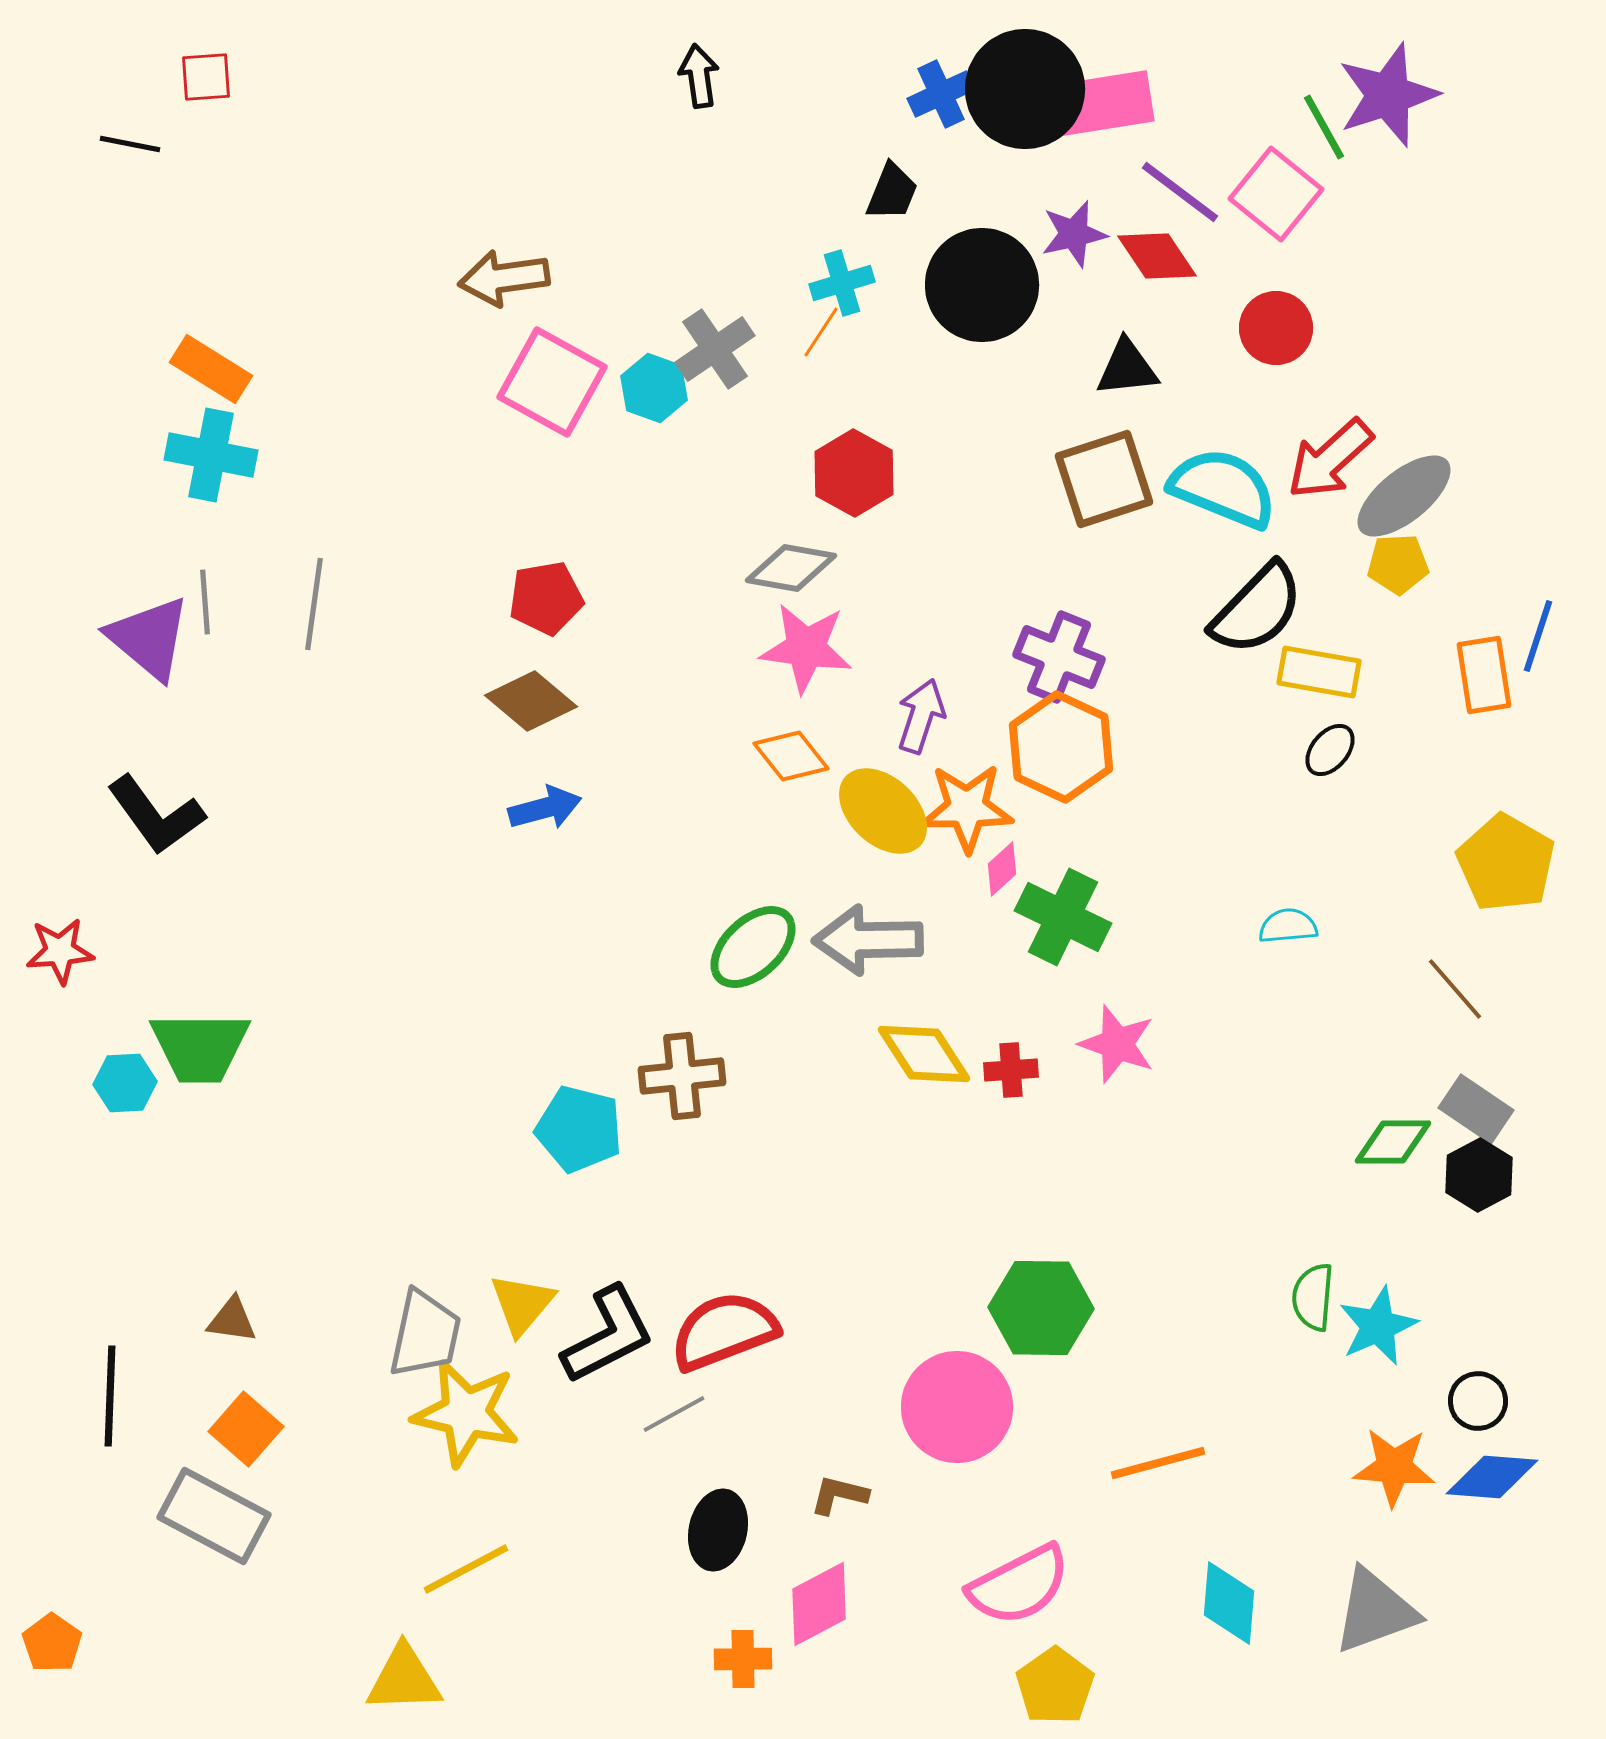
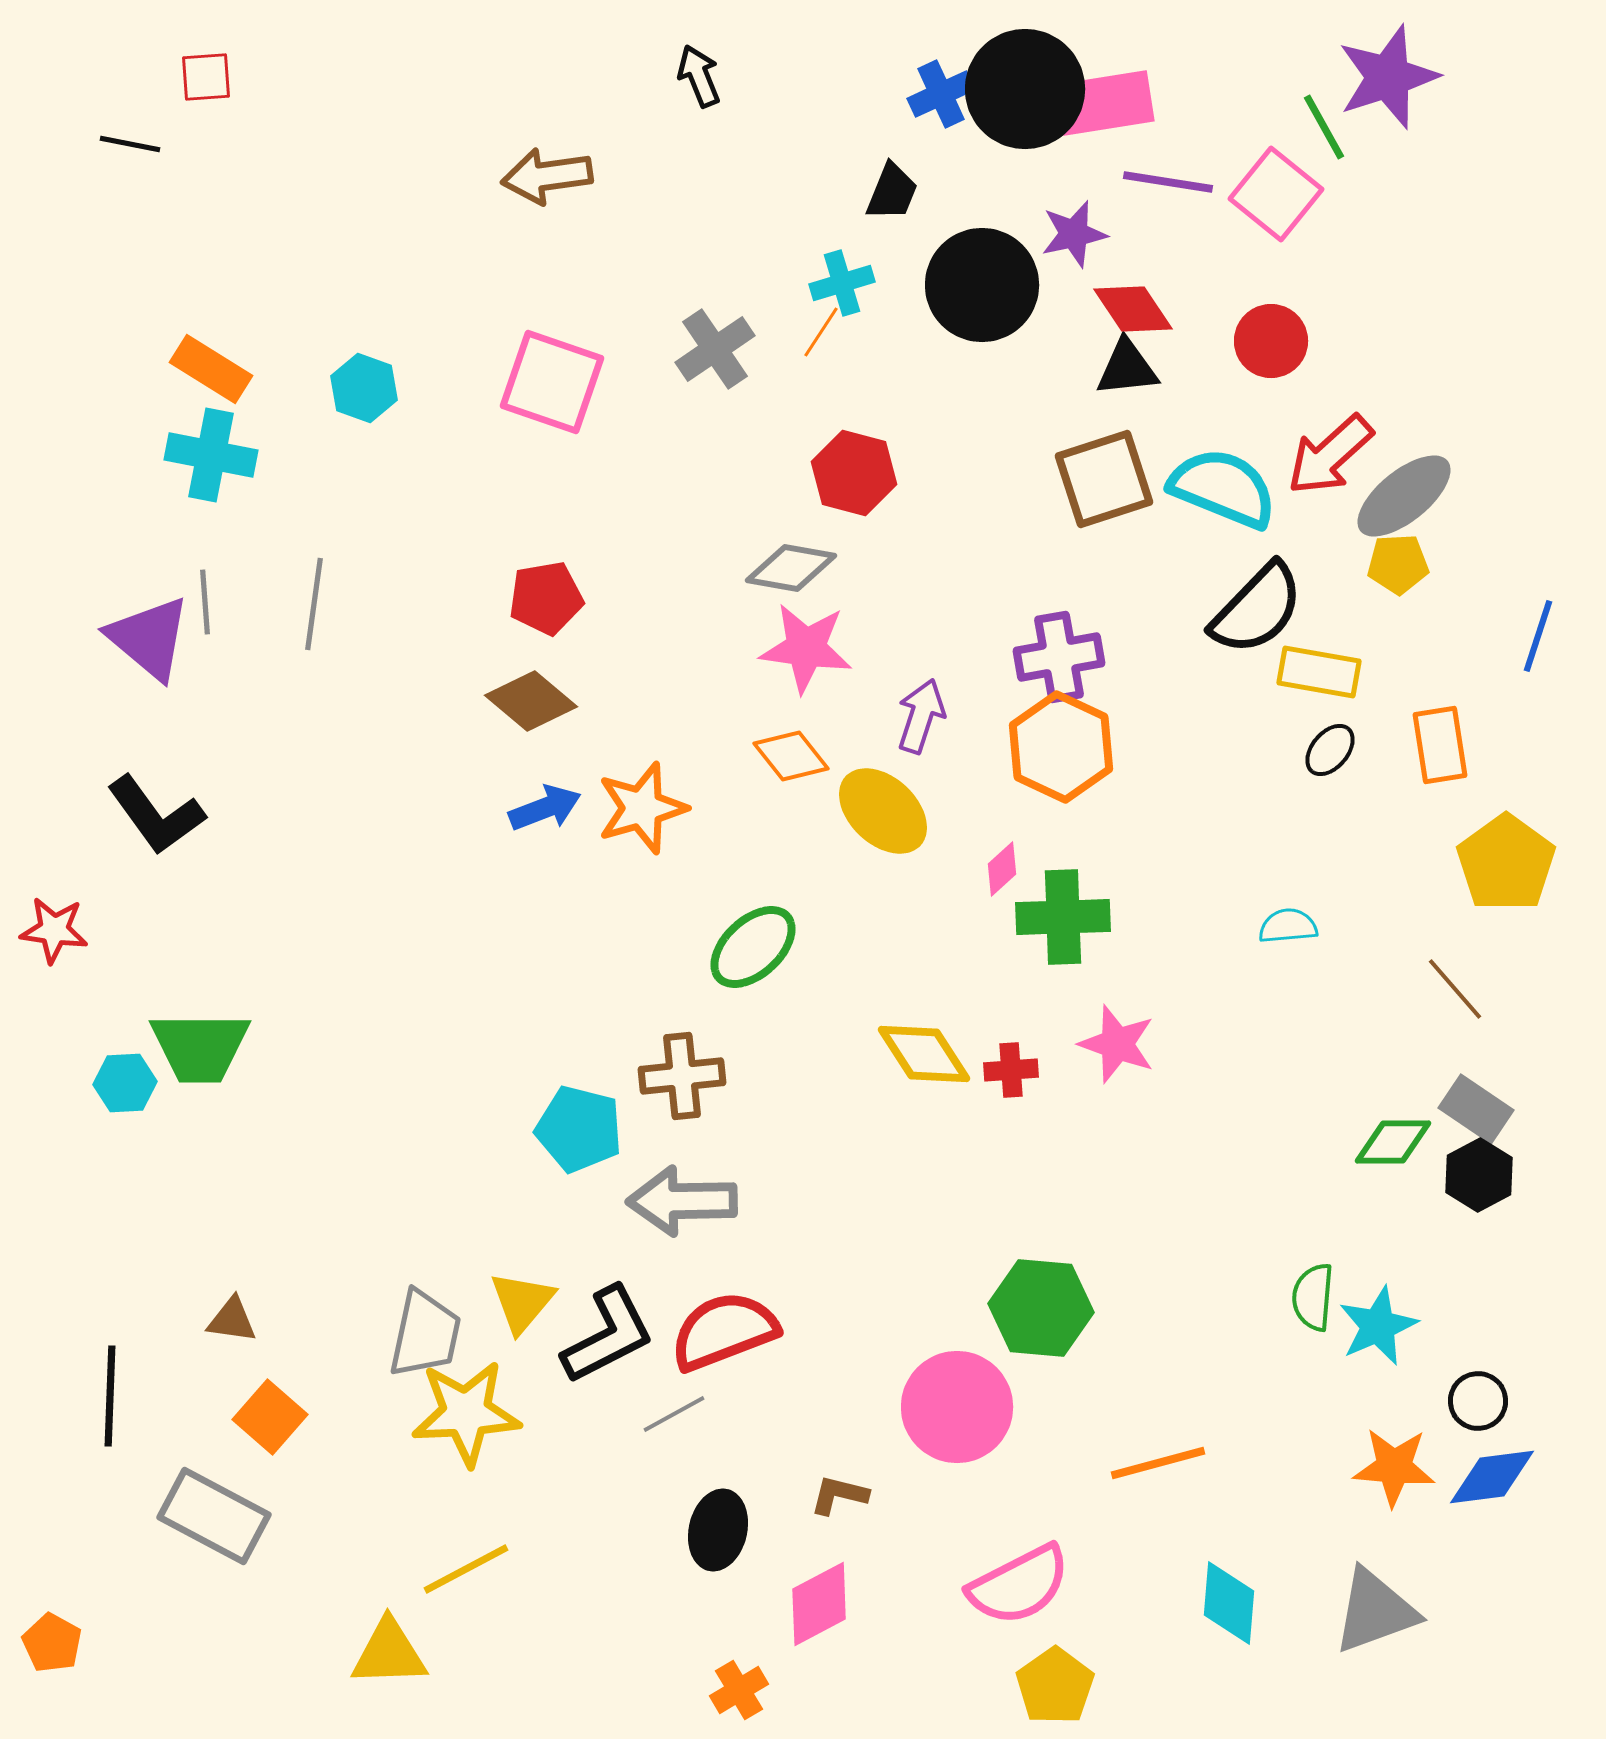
black arrow at (699, 76): rotated 14 degrees counterclockwise
purple star at (1388, 95): moved 18 px up
purple line at (1180, 192): moved 12 px left, 10 px up; rotated 28 degrees counterclockwise
red diamond at (1157, 256): moved 24 px left, 53 px down
brown arrow at (504, 278): moved 43 px right, 102 px up
red circle at (1276, 328): moved 5 px left, 13 px down
pink square at (552, 382): rotated 10 degrees counterclockwise
cyan hexagon at (654, 388): moved 290 px left
red arrow at (1330, 459): moved 4 px up
red hexagon at (854, 473): rotated 14 degrees counterclockwise
purple cross at (1059, 657): rotated 32 degrees counterclockwise
orange rectangle at (1484, 675): moved 44 px left, 70 px down
blue arrow at (545, 808): rotated 6 degrees counterclockwise
orange star at (967, 808): moved 325 px left; rotated 16 degrees counterclockwise
yellow pentagon at (1506, 863): rotated 6 degrees clockwise
green cross at (1063, 917): rotated 28 degrees counterclockwise
gray arrow at (868, 940): moved 186 px left, 261 px down
red star at (60, 951): moved 6 px left, 21 px up; rotated 12 degrees clockwise
yellow triangle at (522, 1304): moved 2 px up
green hexagon at (1041, 1308): rotated 4 degrees clockwise
yellow star at (466, 1413): rotated 16 degrees counterclockwise
orange square at (246, 1429): moved 24 px right, 12 px up
blue diamond at (1492, 1477): rotated 12 degrees counterclockwise
orange pentagon at (52, 1643): rotated 6 degrees counterclockwise
orange cross at (743, 1659): moved 4 px left, 31 px down; rotated 30 degrees counterclockwise
yellow triangle at (404, 1679): moved 15 px left, 26 px up
